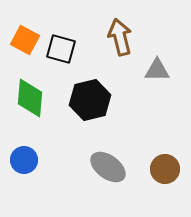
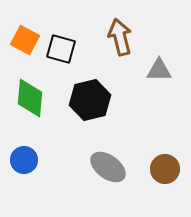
gray triangle: moved 2 px right
